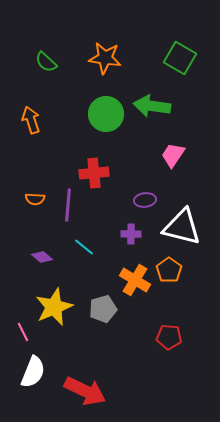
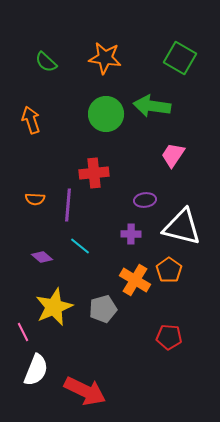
cyan line: moved 4 px left, 1 px up
white semicircle: moved 3 px right, 2 px up
